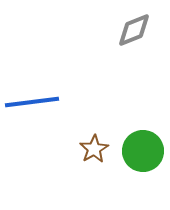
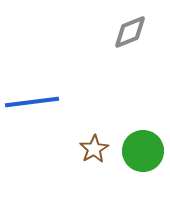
gray diamond: moved 4 px left, 2 px down
